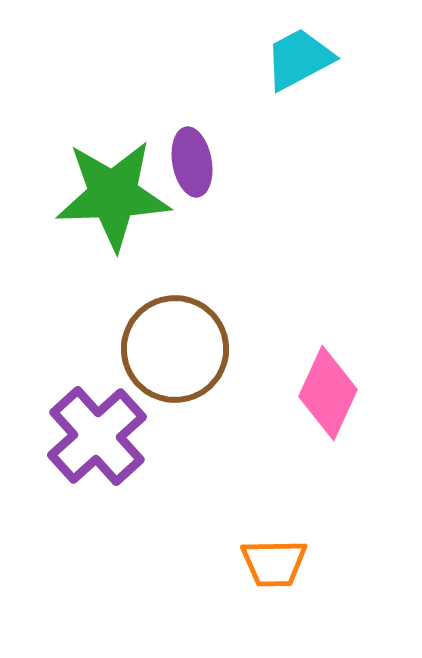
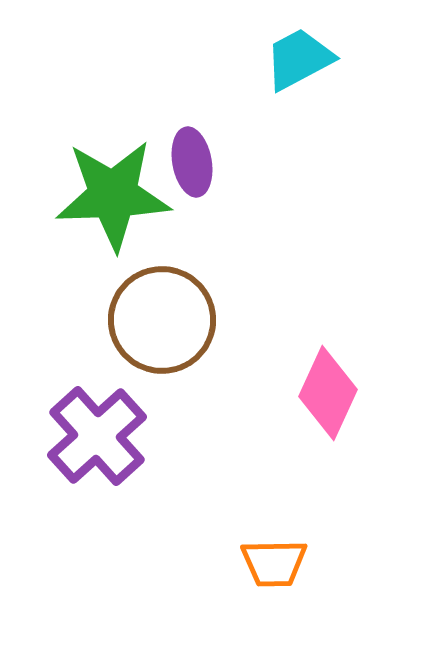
brown circle: moved 13 px left, 29 px up
